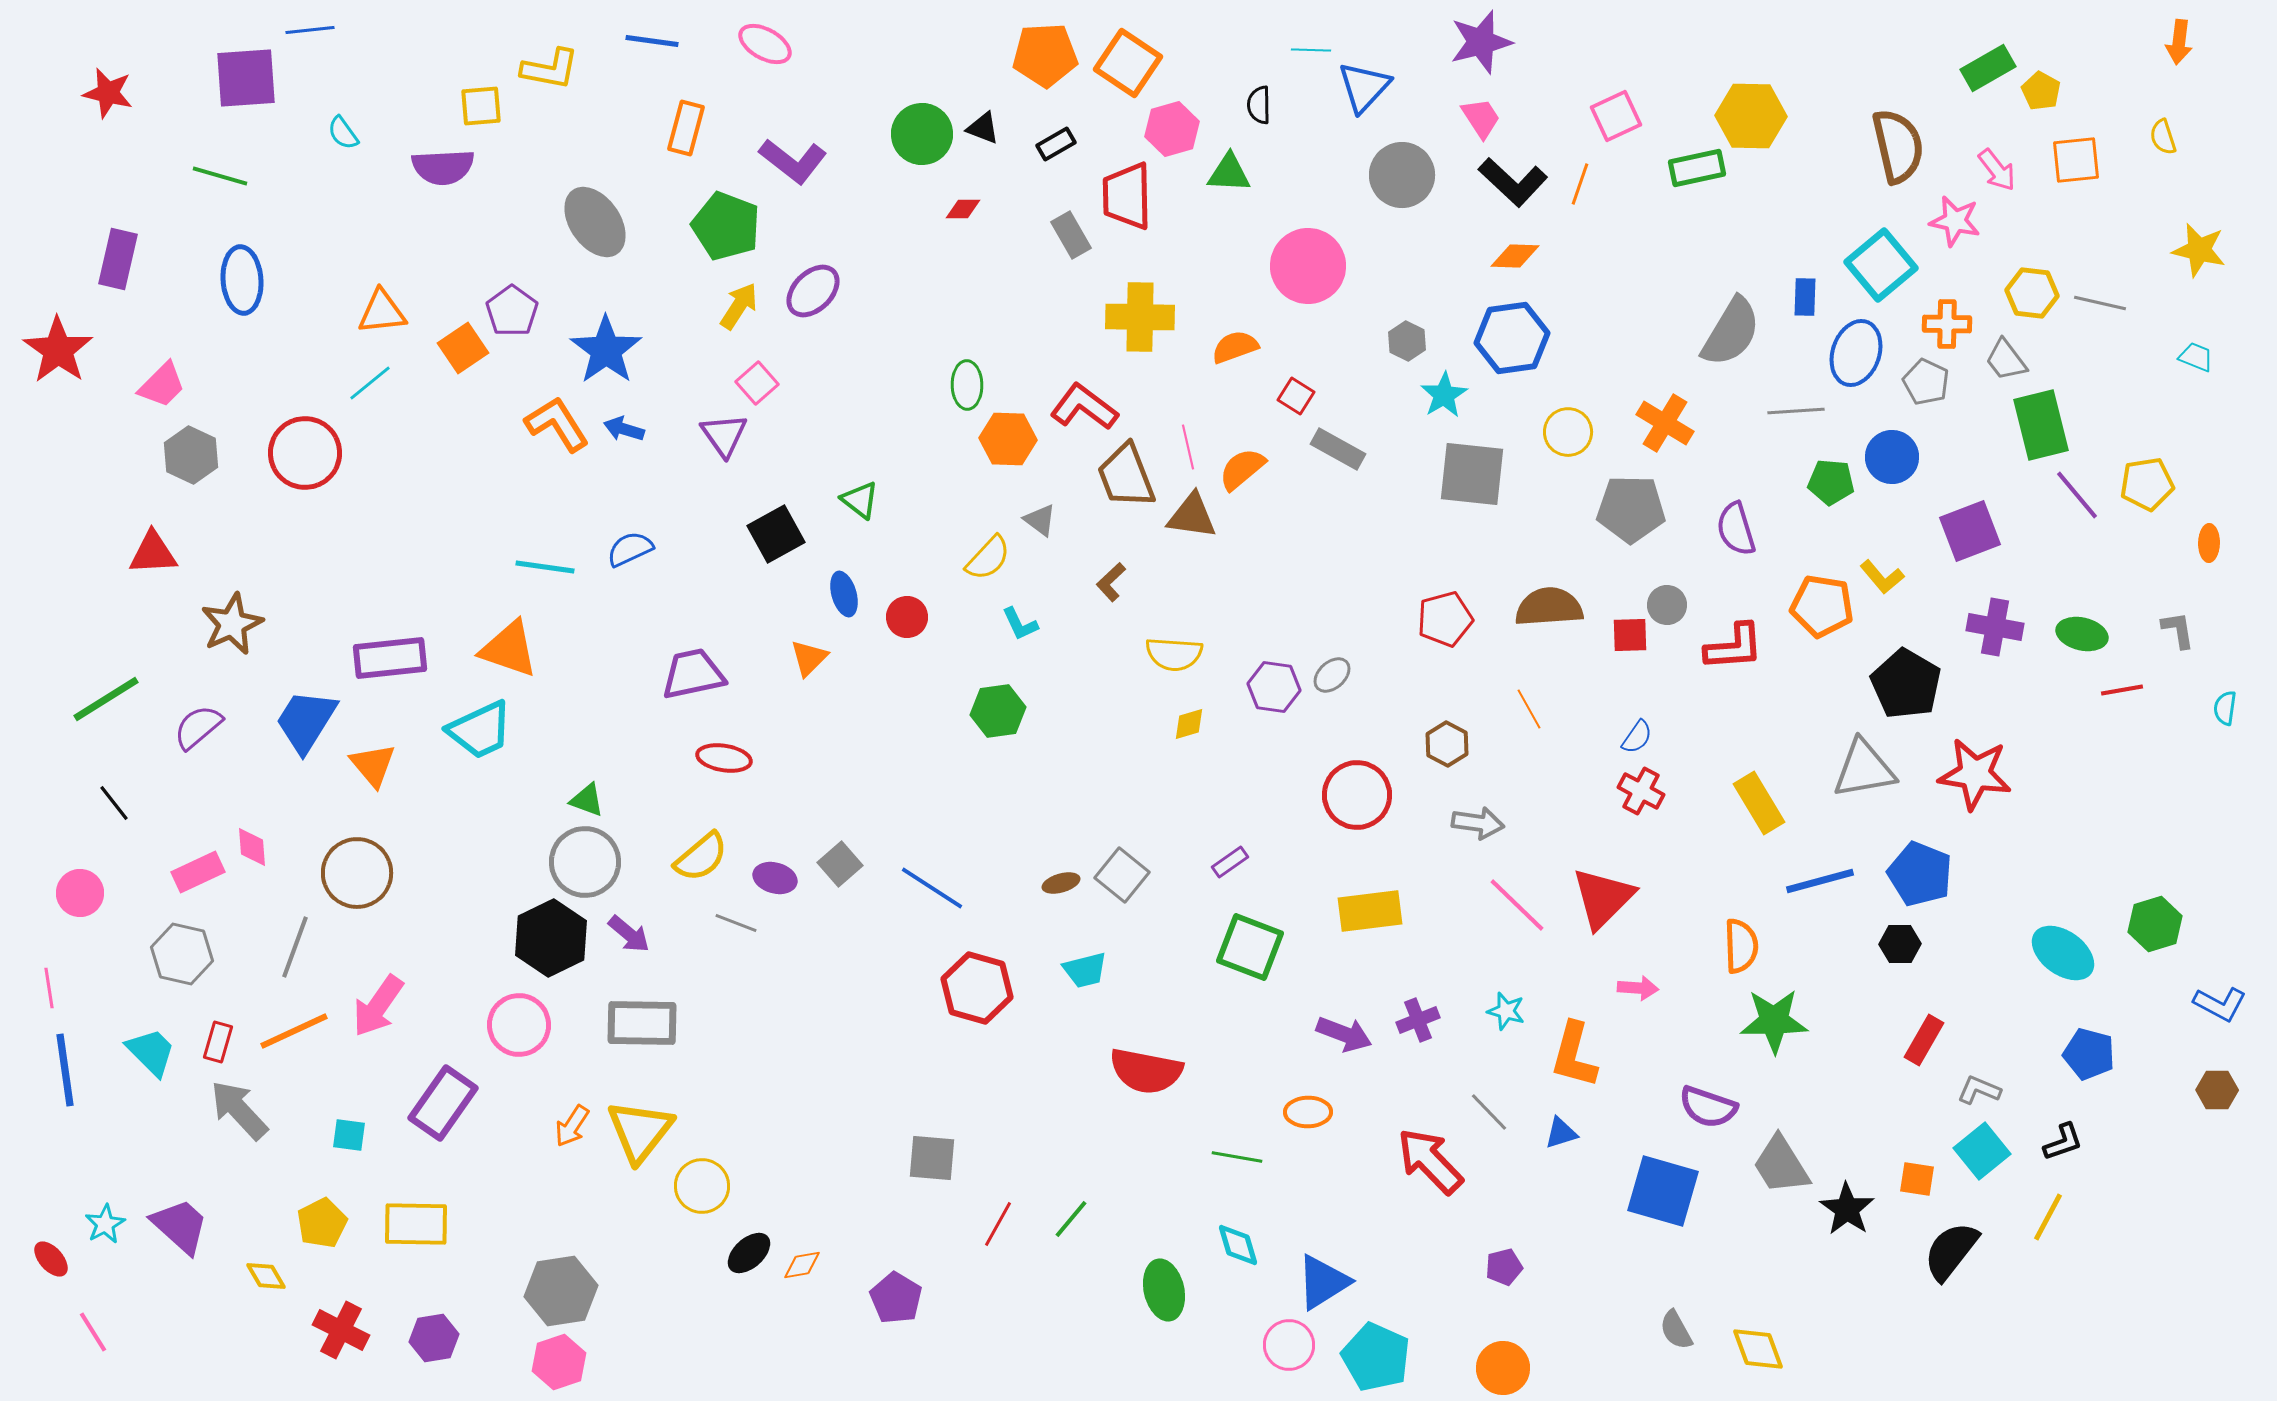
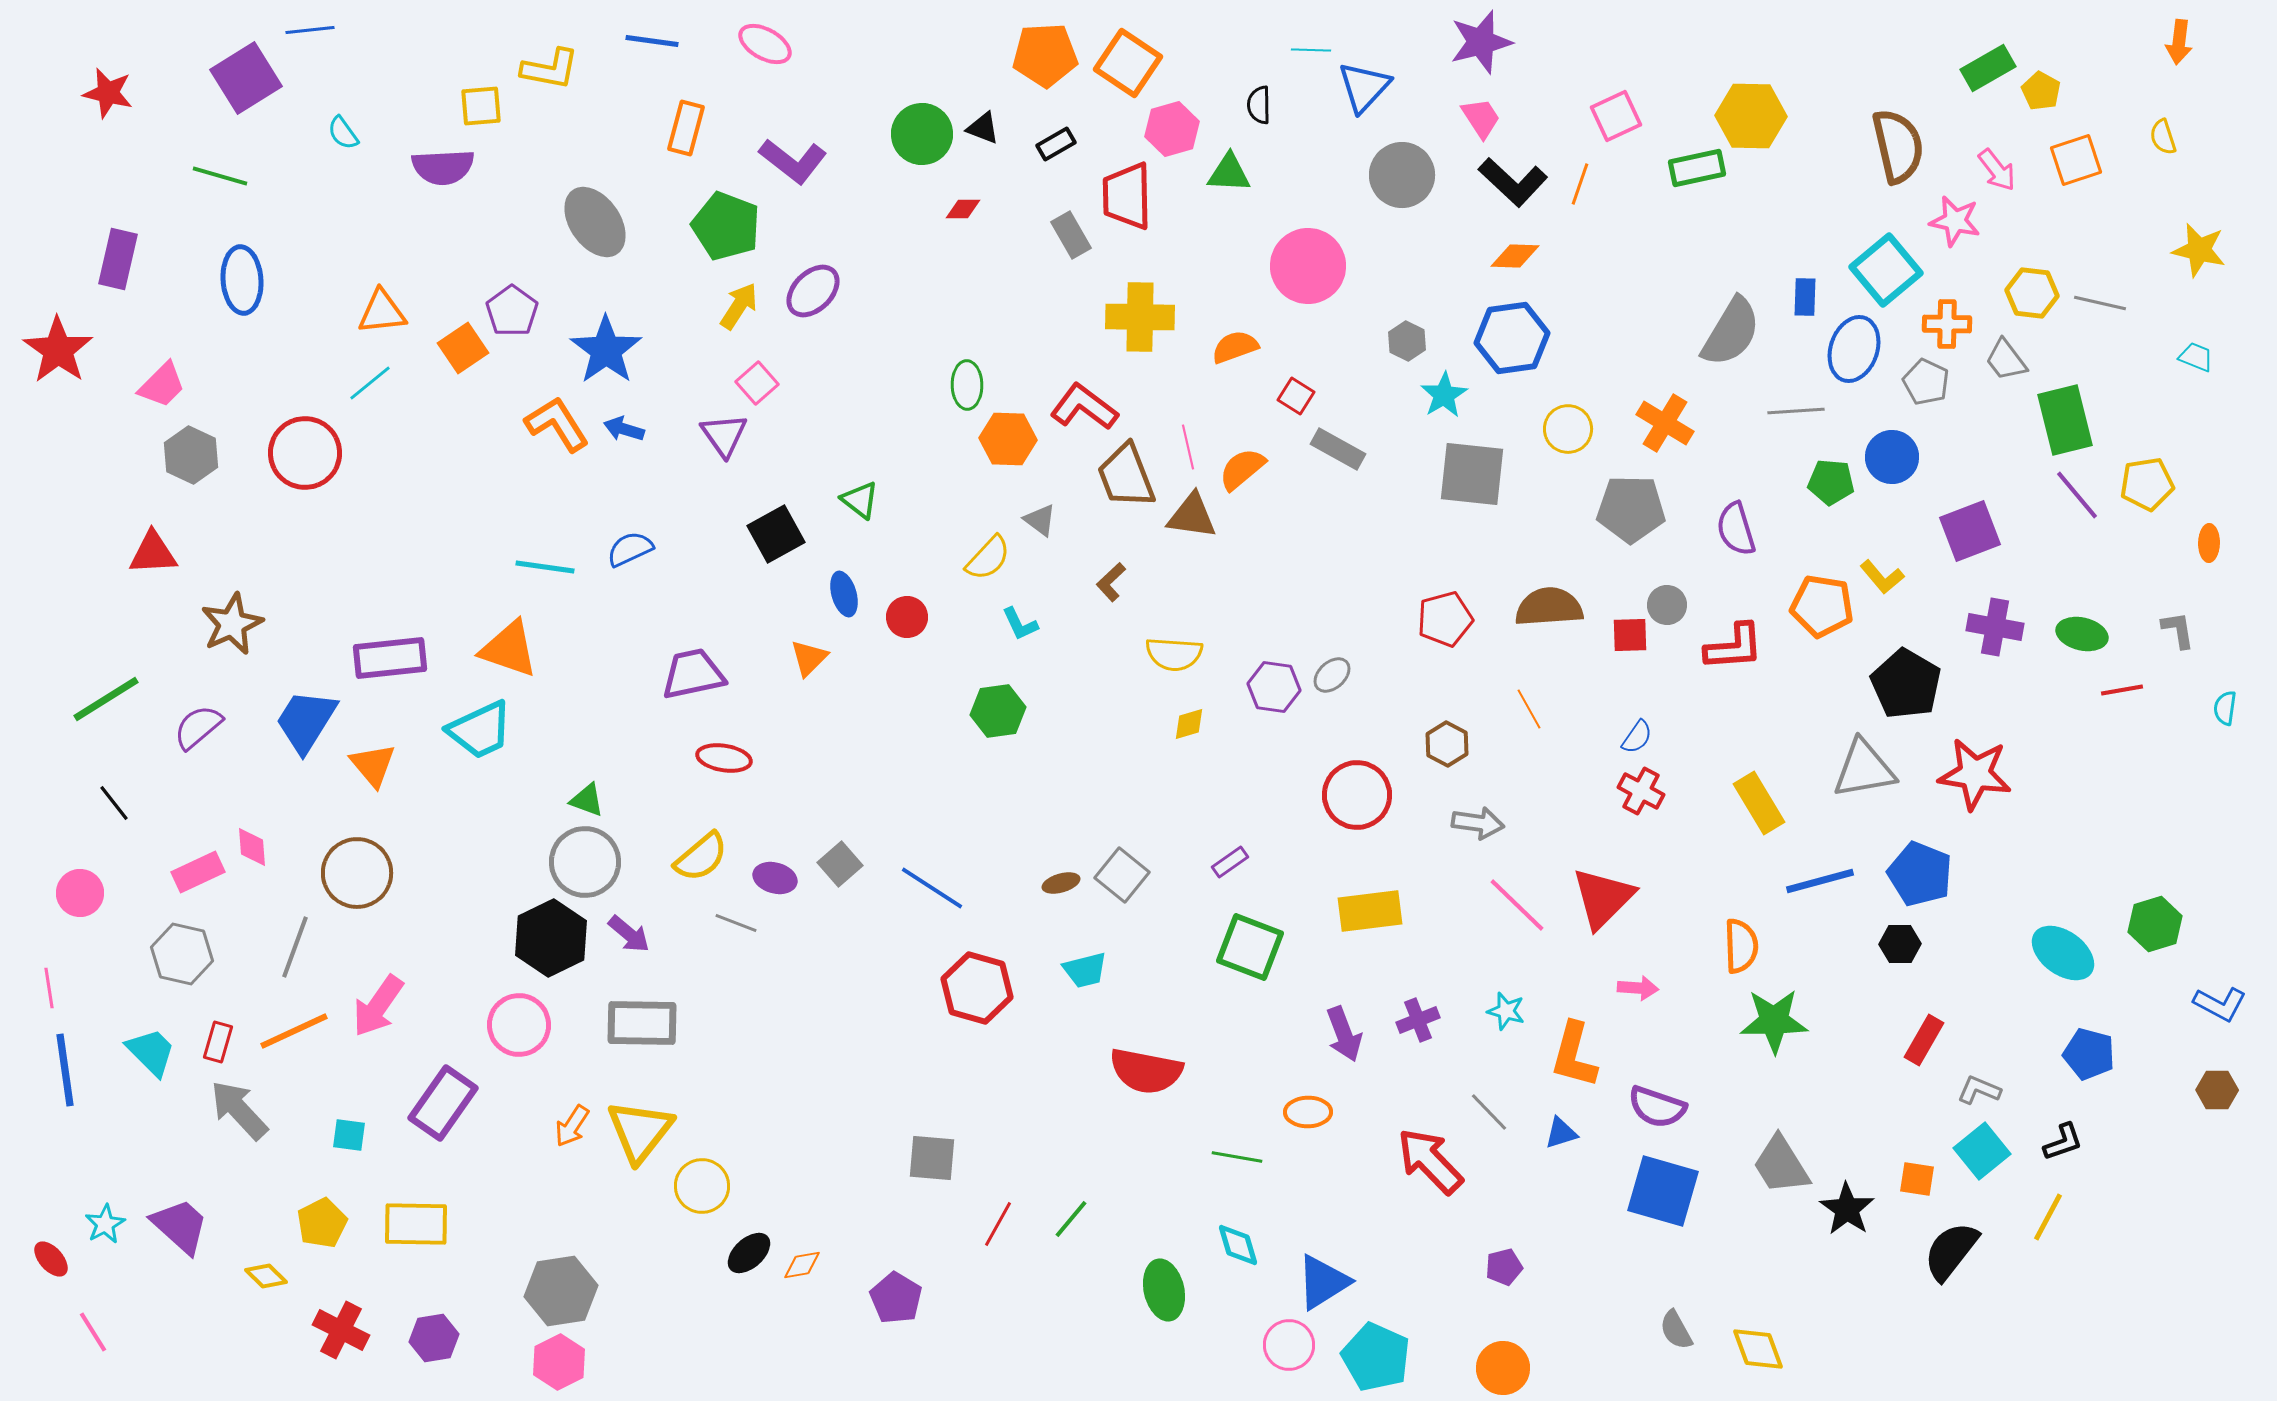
purple square at (246, 78): rotated 28 degrees counterclockwise
orange square at (2076, 160): rotated 12 degrees counterclockwise
cyan square at (1881, 265): moved 5 px right, 5 px down
blue ellipse at (1856, 353): moved 2 px left, 4 px up
green rectangle at (2041, 425): moved 24 px right, 5 px up
yellow circle at (1568, 432): moved 3 px up
purple arrow at (1344, 1034): rotated 48 degrees clockwise
purple semicircle at (1708, 1107): moved 51 px left
yellow diamond at (266, 1276): rotated 15 degrees counterclockwise
pink hexagon at (559, 1362): rotated 8 degrees counterclockwise
